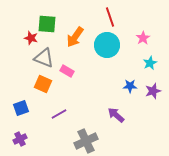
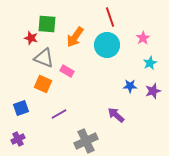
purple cross: moved 2 px left
